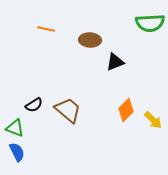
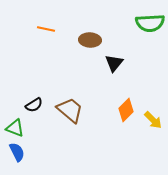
black triangle: moved 1 px left, 1 px down; rotated 30 degrees counterclockwise
brown trapezoid: moved 2 px right
